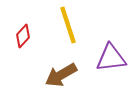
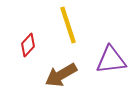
red diamond: moved 5 px right, 9 px down
purple triangle: moved 2 px down
